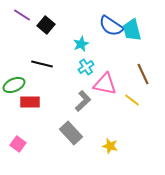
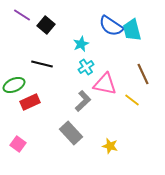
red rectangle: rotated 24 degrees counterclockwise
